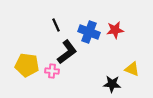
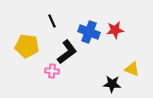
black line: moved 4 px left, 4 px up
yellow pentagon: moved 19 px up
